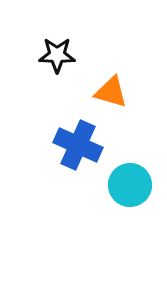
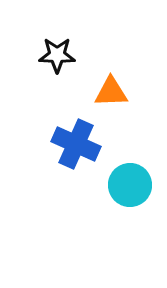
orange triangle: rotated 18 degrees counterclockwise
blue cross: moved 2 px left, 1 px up
